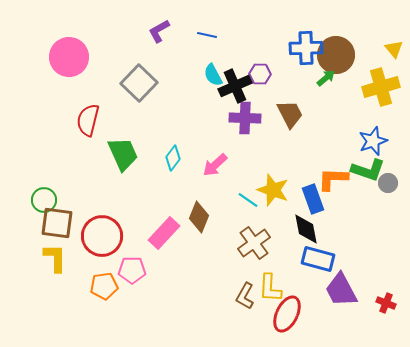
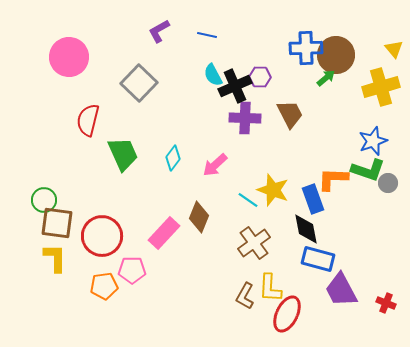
purple hexagon at (260, 74): moved 3 px down
